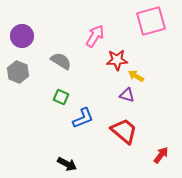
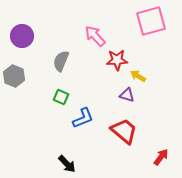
pink arrow: rotated 75 degrees counterclockwise
gray semicircle: rotated 100 degrees counterclockwise
gray hexagon: moved 4 px left, 4 px down
yellow arrow: moved 2 px right
red arrow: moved 2 px down
black arrow: rotated 18 degrees clockwise
